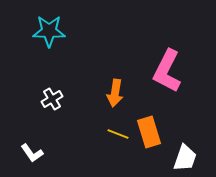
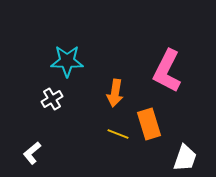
cyan star: moved 18 px right, 30 px down
orange rectangle: moved 8 px up
white L-shape: rotated 85 degrees clockwise
